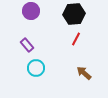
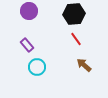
purple circle: moved 2 px left
red line: rotated 64 degrees counterclockwise
cyan circle: moved 1 px right, 1 px up
brown arrow: moved 8 px up
